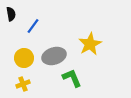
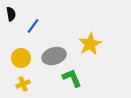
yellow circle: moved 3 px left
